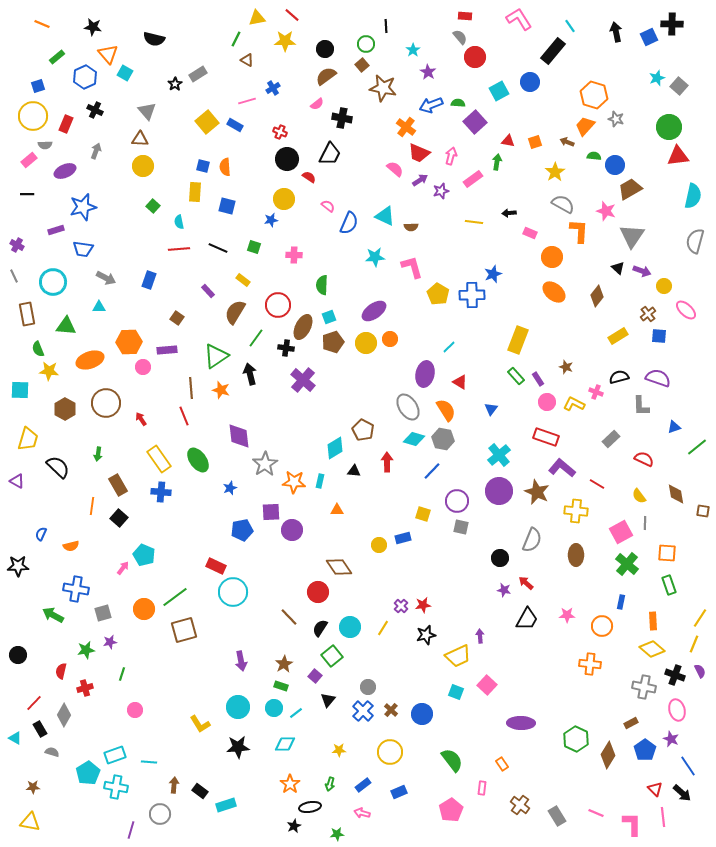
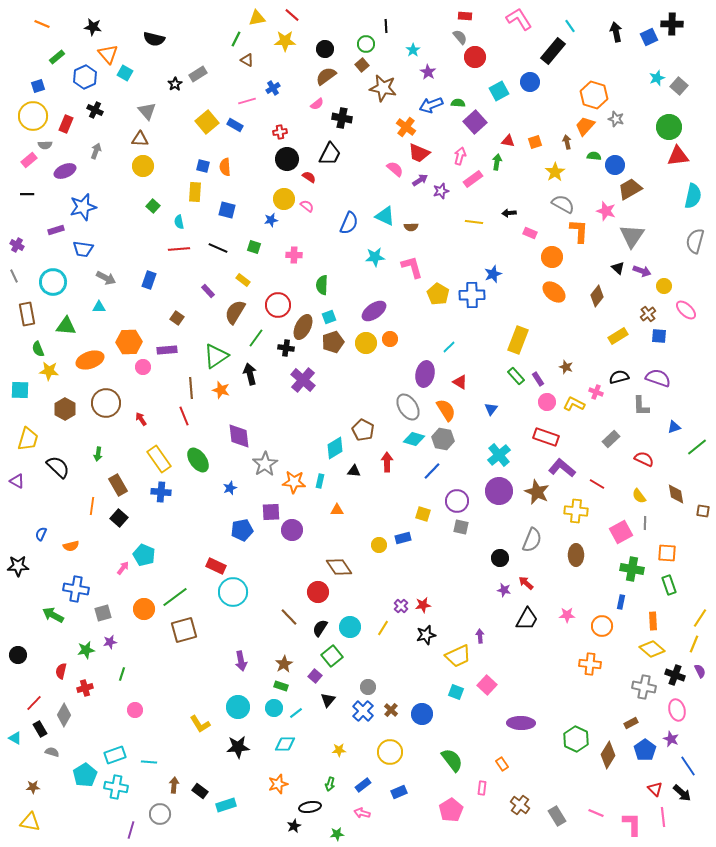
red cross at (280, 132): rotated 32 degrees counterclockwise
brown arrow at (567, 142): rotated 56 degrees clockwise
pink arrow at (451, 156): moved 9 px right
blue square at (227, 206): moved 4 px down
pink semicircle at (328, 206): moved 21 px left
green cross at (627, 564): moved 5 px right, 5 px down; rotated 30 degrees counterclockwise
cyan pentagon at (88, 773): moved 3 px left, 2 px down
orange star at (290, 784): moved 12 px left; rotated 18 degrees clockwise
